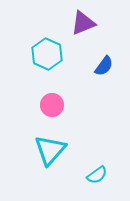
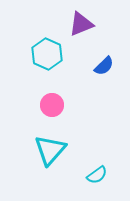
purple triangle: moved 2 px left, 1 px down
blue semicircle: rotated 10 degrees clockwise
